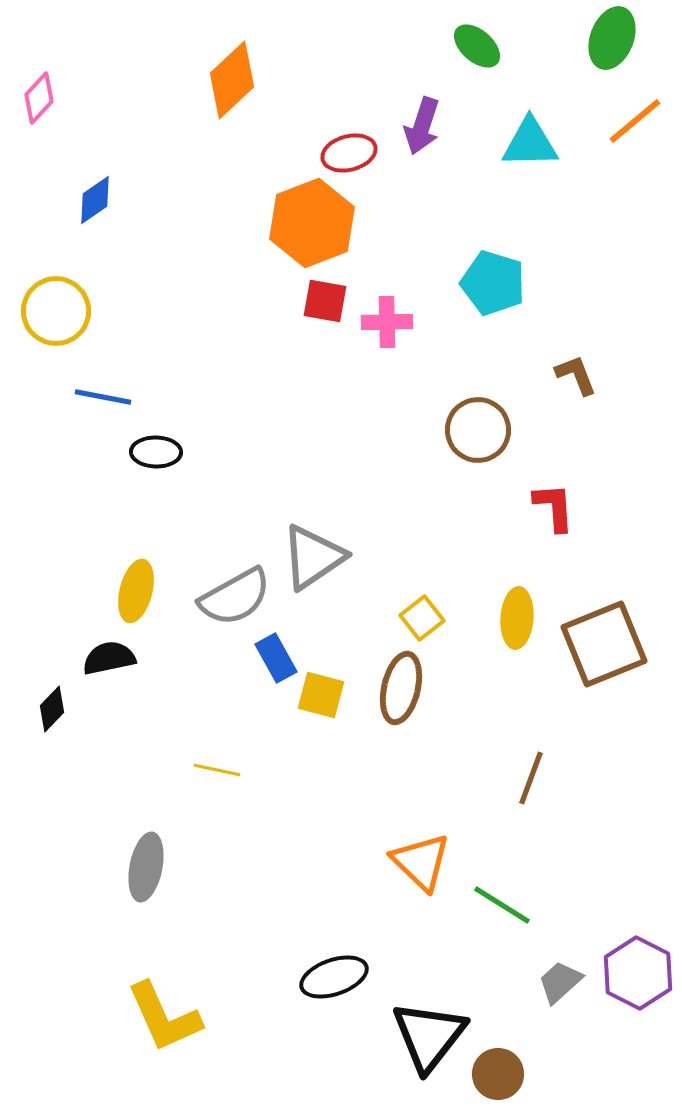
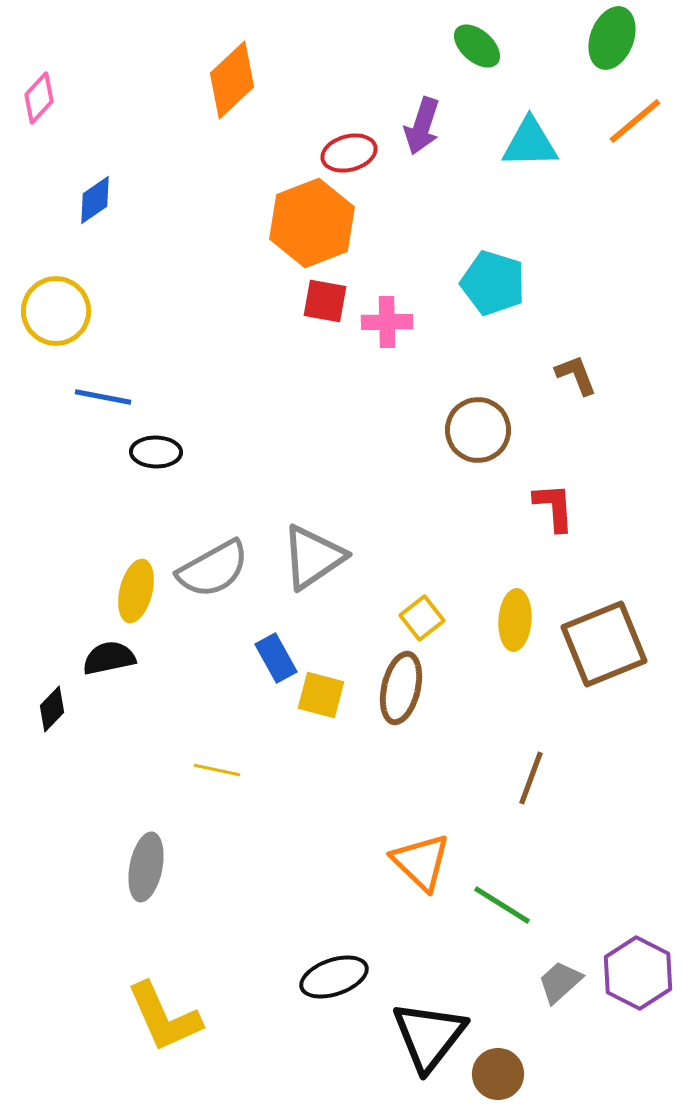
gray semicircle at (235, 597): moved 22 px left, 28 px up
yellow ellipse at (517, 618): moved 2 px left, 2 px down
